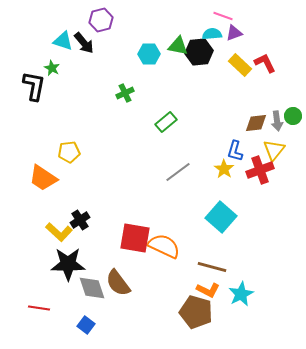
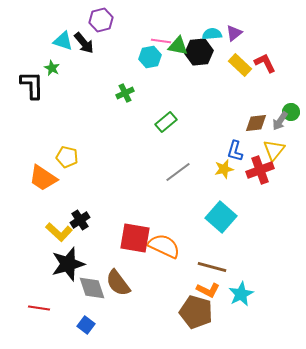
pink line: moved 62 px left, 25 px down; rotated 12 degrees counterclockwise
purple triangle: rotated 18 degrees counterclockwise
cyan hexagon: moved 1 px right, 3 px down; rotated 10 degrees counterclockwise
black L-shape: moved 2 px left, 1 px up; rotated 12 degrees counterclockwise
green circle: moved 2 px left, 4 px up
gray arrow: moved 3 px right; rotated 42 degrees clockwise
yellow pentagon: moved 2 px left, 5 px down; rotated 20 degrees clockwise
yellow star: rotated 24 degrees clockwise
black star: rotated 16 degrees counterclockwise
